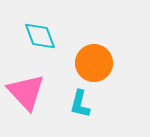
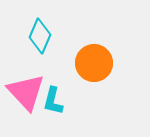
cyan diamond: rotated 44 degrees clockwise
cyan L-shape: moved 27 px left, 3 px up
